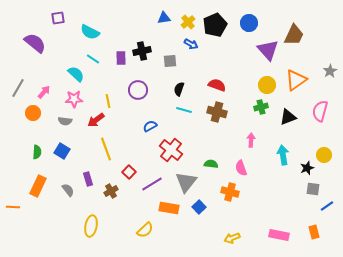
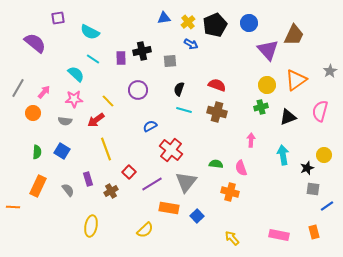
yellow line at (108, 101): rotated 32 degrees counterclockwise
green semicircle at (211, 164): moved 5 px right
blue square at (199, 207): moved 2 px left, 9 px down
yellow arrow at (232, 238): rotated 70 degrees clockwise
